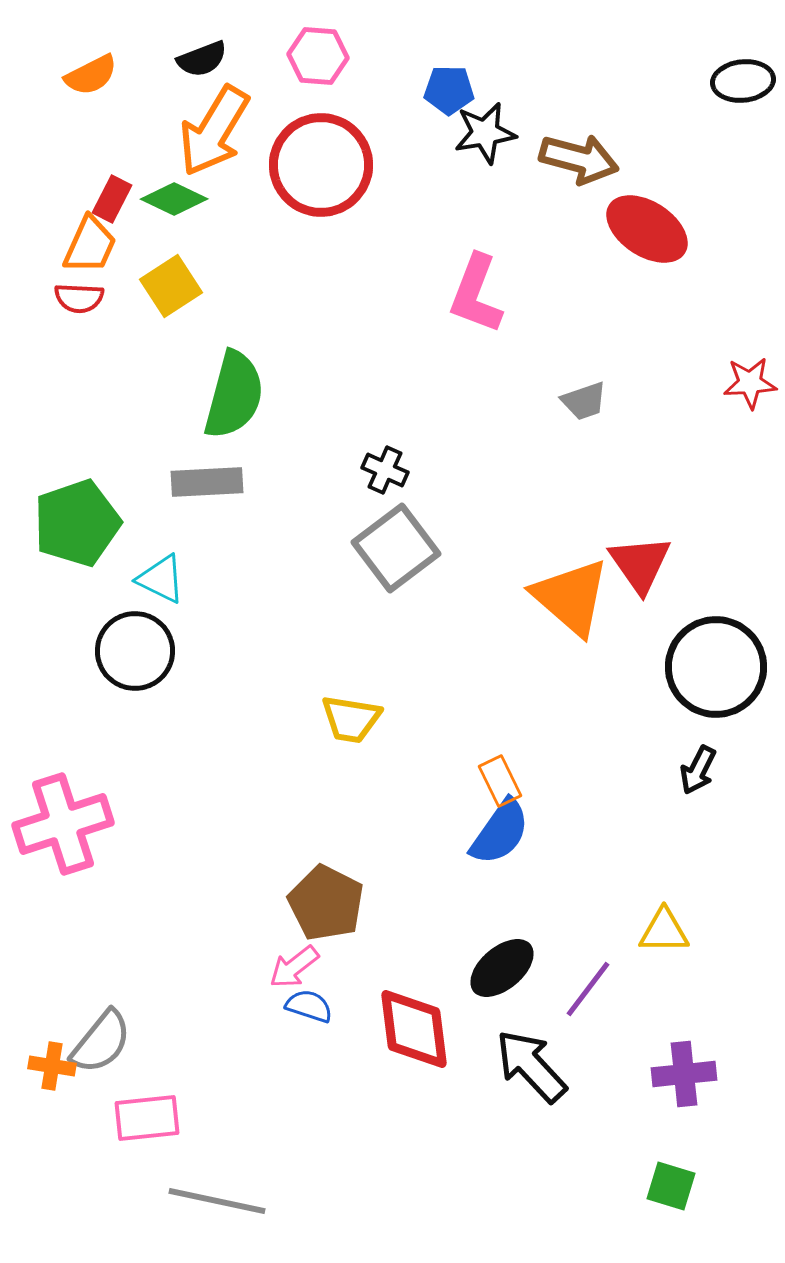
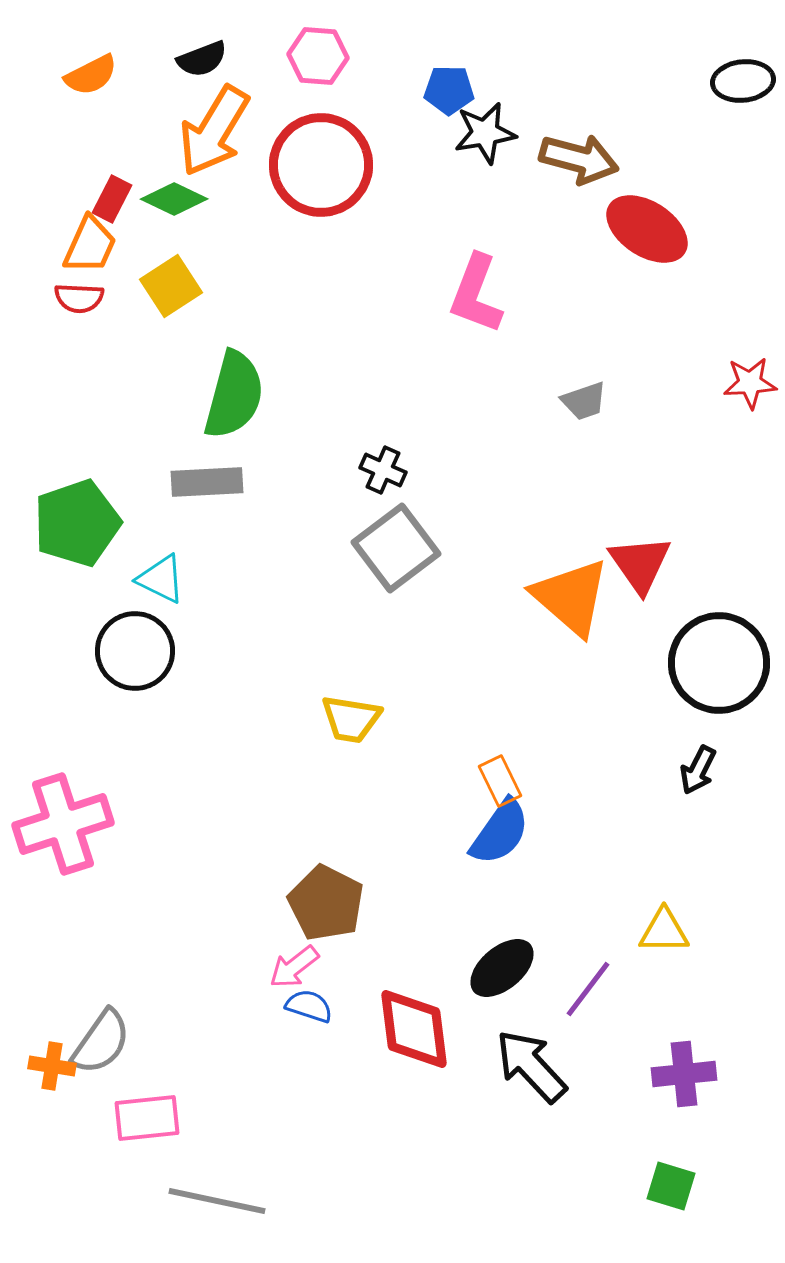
black cross at (385, 470): moved 2 px left
black circle at (716, 667): moved 3 px right, 4 px up
gray semicircle at (101, 1042): rotated 4 degrees counterclockwise
